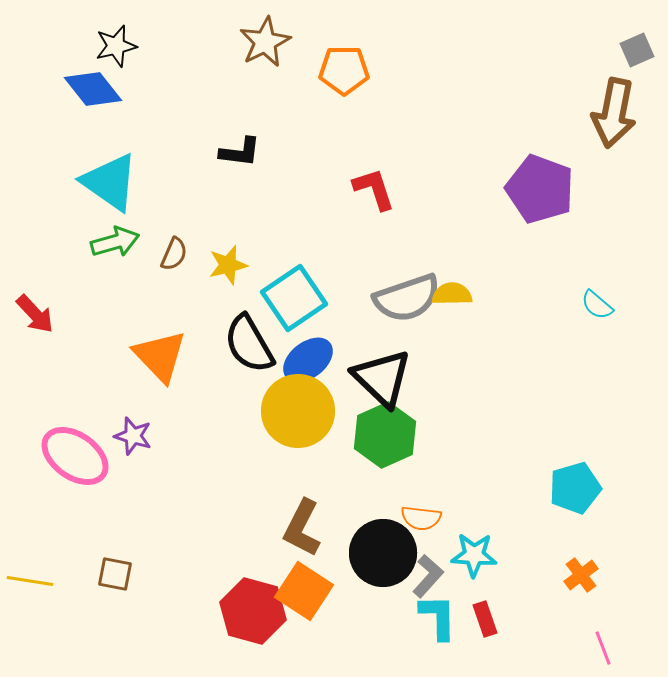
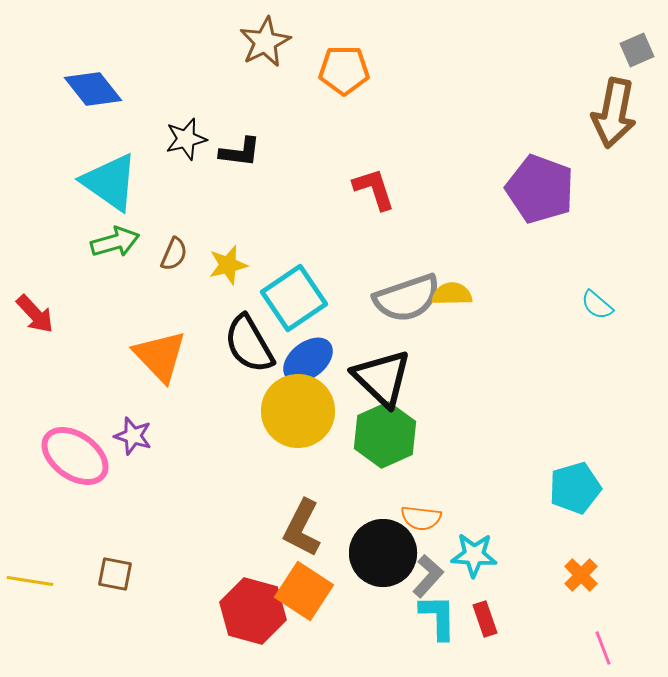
black star: moved 70 px right, 93 px down
orange cross: rotated 8 degrees counterclockwise
